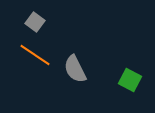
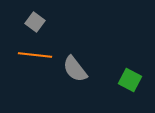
orange line: rotated 28 degrees counterclockwise
gray semicircle: rotated 12 degrees counterclockwise
